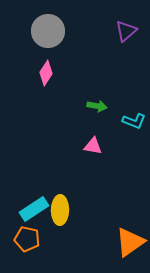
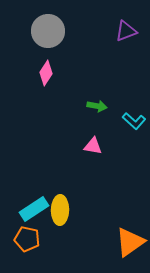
purple triangle: rotated 20 degrees clockwise
cyan L-shape: rotated 20 degrees clockwise
